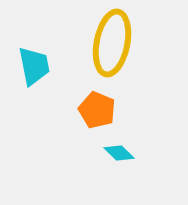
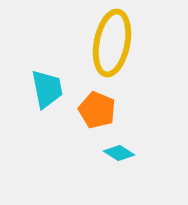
cyan trapezoid: moved 13 px right, 23 px down
cyan diamond: rotated 12 degrees counterclockwise
